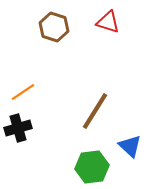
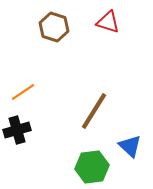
brown line: moved 1 px left
black cross: moved 1 px left, 2 px down
